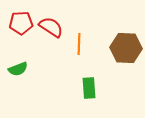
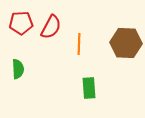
red semicircle: rotated 85 degrees clockwise
brown hexagon: moved 5 px up
green semicircle: rotated 72 degrees counterclockwise
